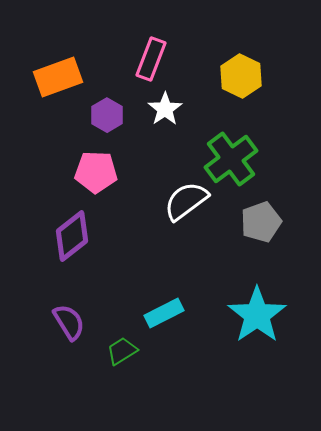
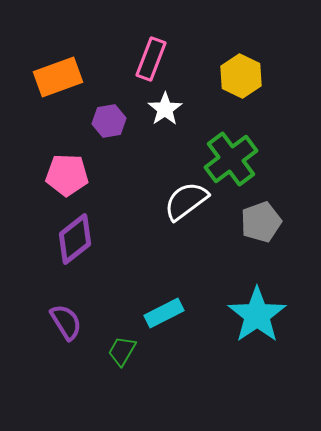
purple hexagon: moved 2 px right, 6 px down; rotated 20 degrees clockwise
pink pentagon: moved 29 px left, 3 px down
purple diamond: moved 3 px right, 3 px down
purple semicircle: moved 3 px left
green trapezoid: rotated 28 degrees counterclockwise
